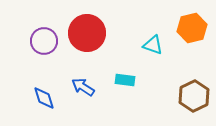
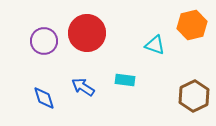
orange hexagon: moved 3 px up
cyan triangle: moved 2 px right
